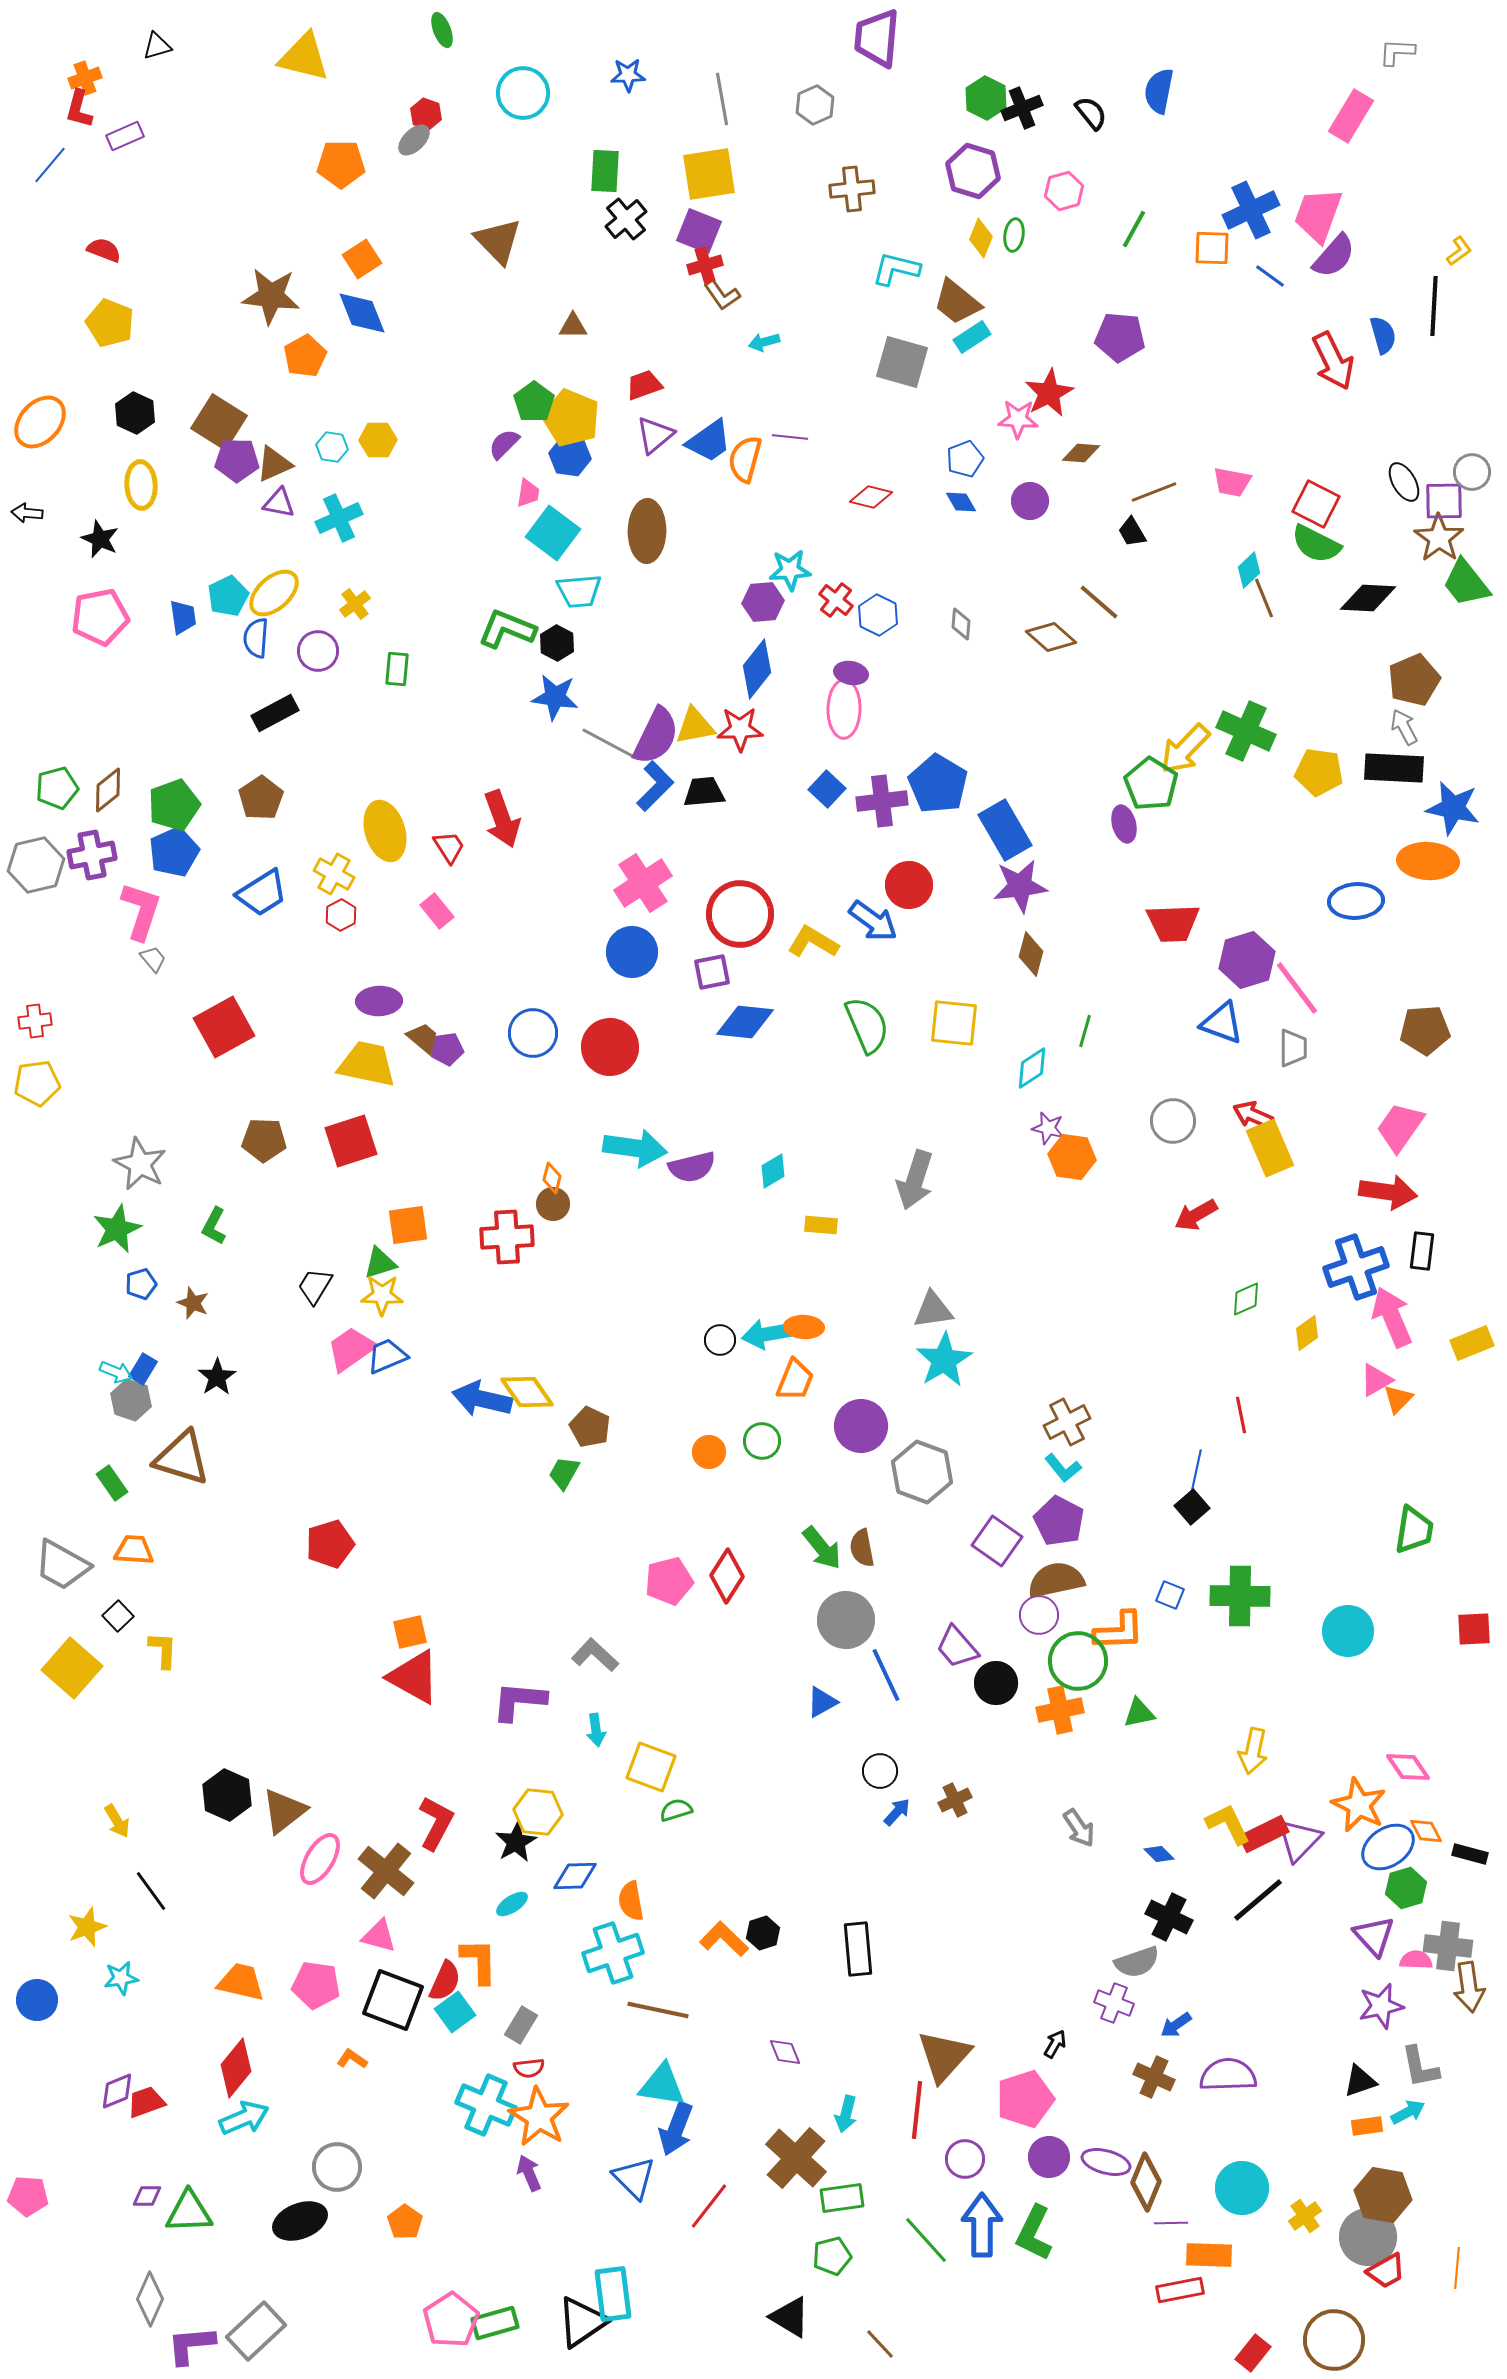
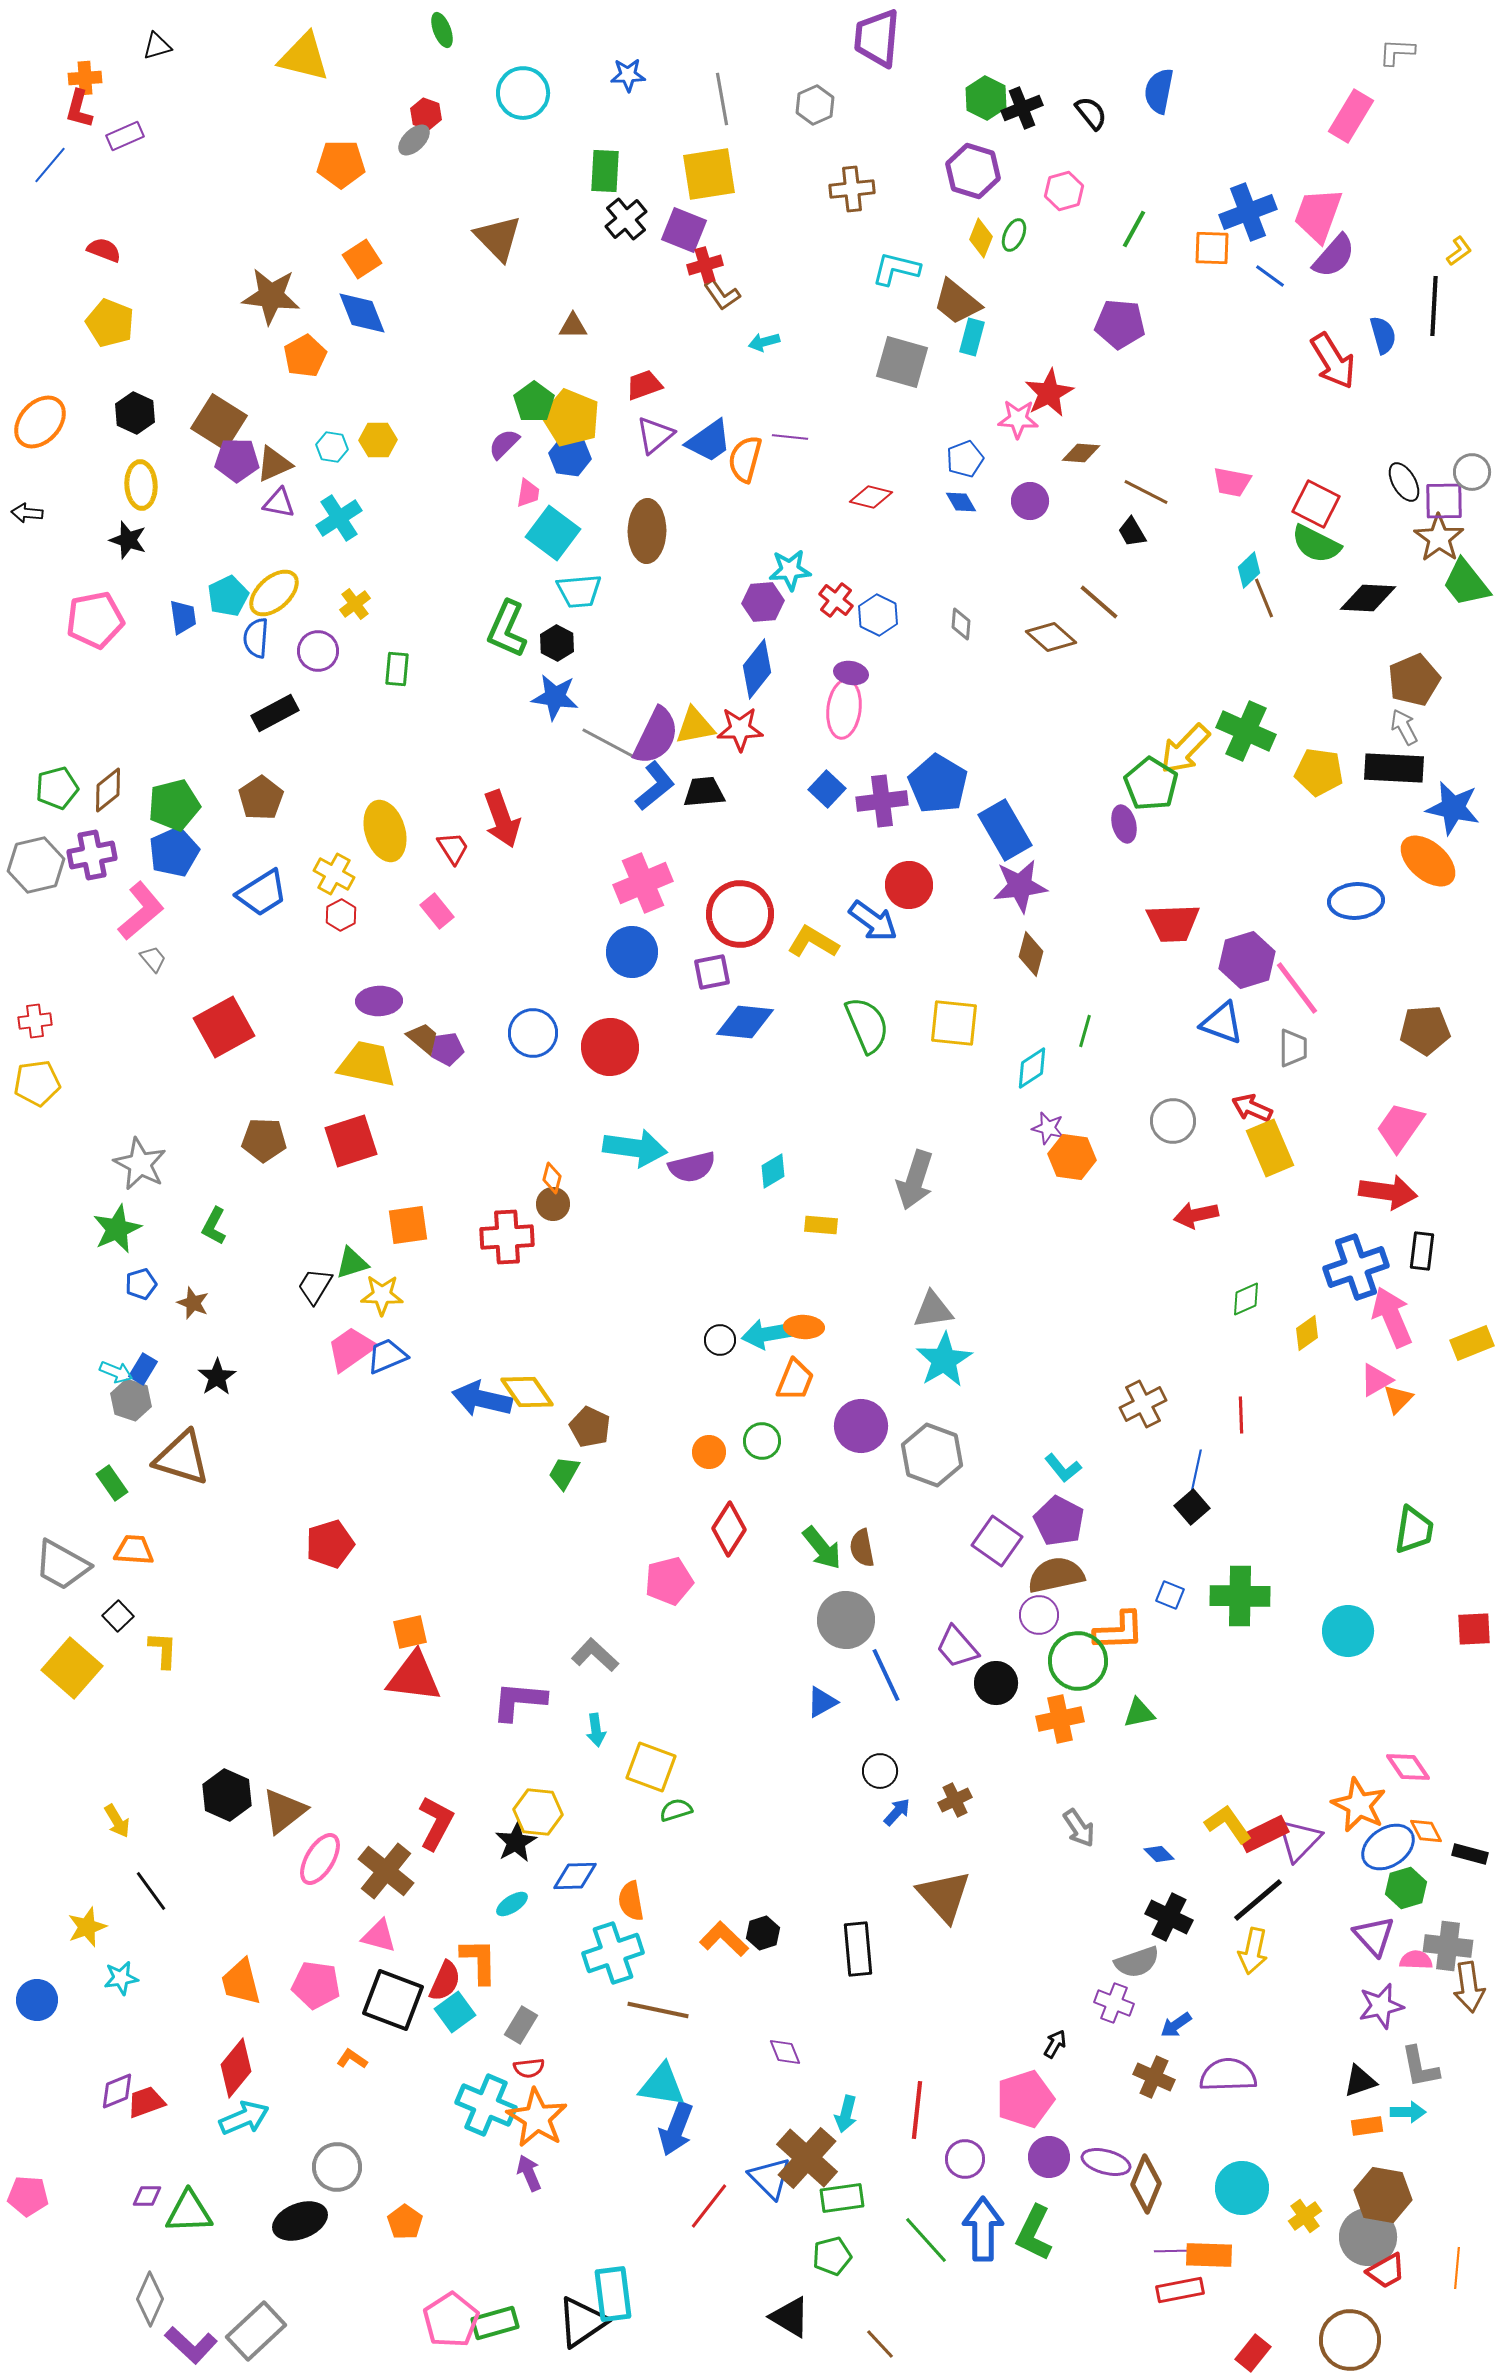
orange cross at (85, 78): rotated 16 degrees clockwise
blue cross at (1251, 210): moved 3 px left, 2 px down; rotated 4 degrees clockwise
purple square at (699, 231): moved 15 px left, 1 px up
green ellipse at (1014, 235): rotated 16 degrees clockwise
brown triangle at (498, 241): moved 3 px up
cyan rectangle at (972, 337): rotated 42 degrees counterclockwise
purple pentagon at (1120, 337): moved 13 px up
red arrow at (1333, 361): rotated 6 degrees counterclockwise
brown line at (1154, 492): moved 8 px left; rotated 48 degrees clockwise
cyan cross at (339, 518): rotated 9 degrees counterclockwise
black star at (100, 539): moved 28 px right, 1 px down; rotated 6 degrees counterclockwise
pink pentagon at (100, 617): moved 5 px left, 3 px down
green L-shape at (507, 629): rotated 88 degrees counterclockwise
pink ellipse at (844, 709): rotated 6 degrees clockwise
blue L-shape at (655, 786): rotated 6 degrees clockwise
green pentagon at (174, 805): rotated 6 degrees clockwise
red trapezoid at (449, 847): moved 4 px right, 1 px down
orange ellipse at (1428, 861): rotated 38 degrees clockwise
pink cross at (643, 883): rotated 10 degrees clockwise
pink L-shape at (141, 911): rotated 32 degrees clockwise
red arrow at (1253, 1115): moved 1 px left, 7 px up
red arrow at (1196, 1215): rotated 18 degrees clockwise
green triangle at (380, 1263): moved 28 px left
red line at (1241, 1415): rotated 9 degrees clockwise
brown cross at (1067, 1422): moved 76 px right, 18 px up
gray hexagon at (922, 1472): moved 10 px right, 17 px up
red diamond at (727, 1576): moved 2 px right, 47 px up
brown semicircle at (1056, 1580): moved 5 px up
red triangle at (414, 1677): rotated 22 degrees counterclockwise
orange cross at (1060, 1710): moved 9 px down
yellow arrow at (1253, 1751): moved 200 px down
yellow L-shape at (1228, 1824): rotated 9 degrees counterclockwise
orange trapezoid at (241, 1982): rotated 117 degrees counterclockwise
brown triangle at (944, 2056): moved 160 px up; rotated 24 degrees counterclockwise
cyan arrow at (1408, 2112): rotated 28 degrees clockwise
orange star at (539, 2117): moved 2 px left, 1 px down
brown cross at (796, 2158): moved 11 px right
blue triangle at (634, 2178): moved 136 px right
brown diamond at (1146, 2182): moved 2 px down
purple line at (1171, 2223): moved 28 px down
blue arrow at (982, 2225): moved 1 px right, 4 px down
brown circle at (1334, 2340): moved 16 px right
purple L-shape at (191, 2345): rotated 132 degrees counterclockwise
